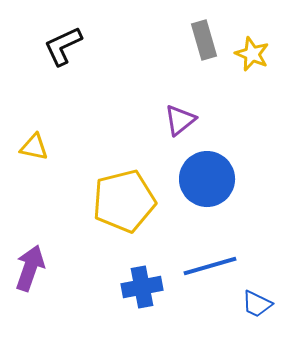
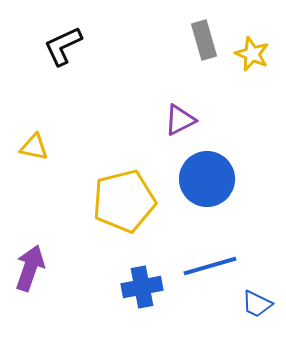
purple triangle: rotated 12 degrees clockwise
